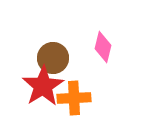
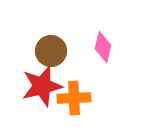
brown circle: moved 2 px left, 7 px up
red star: moved 1 px left; rotated 18 degrees clockwise
